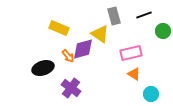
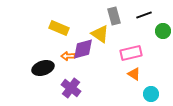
orange arrow: rotated 128 degrees clockwise
